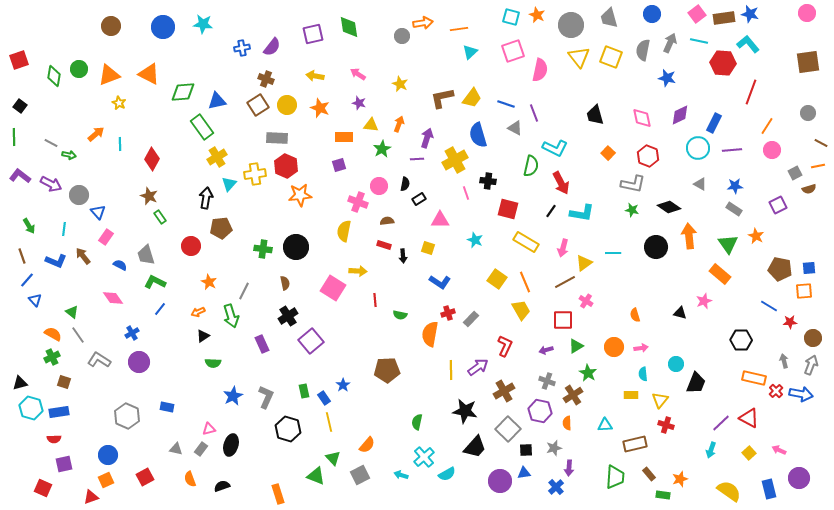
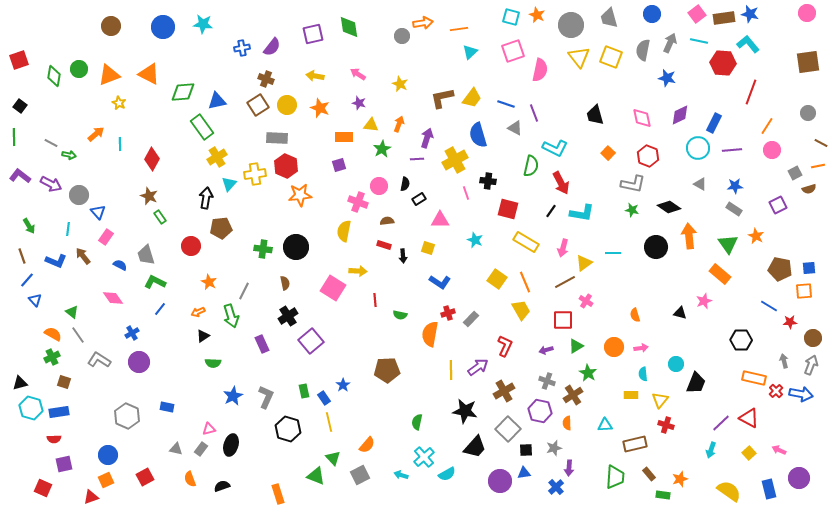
cyan line at (64, 229): moved 4 px right
